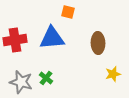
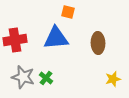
blue triangle: moved 4 px right
yellow star: moved 5 px down
gray star: moved 2 px right, 5 px up
